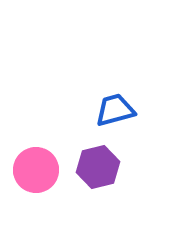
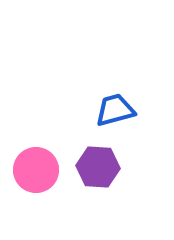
purple hexagon: rotated 18 degrees clockwise
